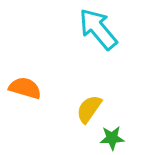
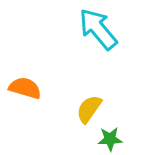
green star: moved 2 px left, 1 px down
